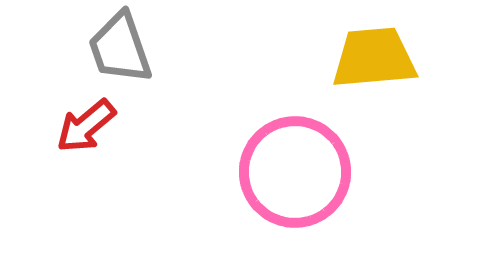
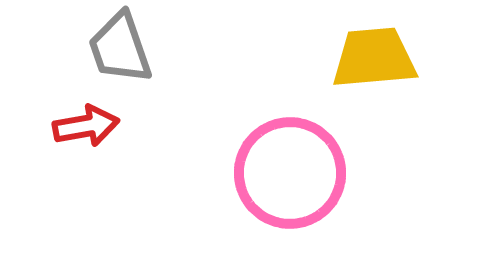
red arrow: rotated 150 degrees counterclockwise
pink circle: moved 5 px left, 1 px down
